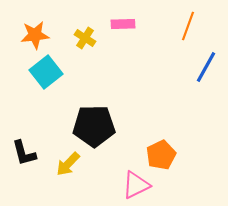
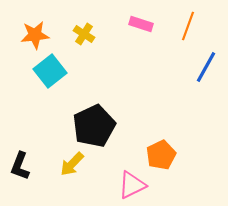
pink rectangle: moved 18 px right; rotated 20 degrees clockwise
yellow cross: moved 1 px left, 4 px up
cyan square: moved 4 px right, 1 px up
black pentagon: rotated 24 degrees counterclockwise
black L-shape: moved 4 px left, 13 px down; rotated 36 degrees clockwise
yellow arrow: moved 4 px right
pink triangle: moved 4 px left
